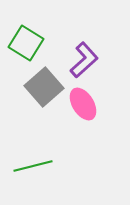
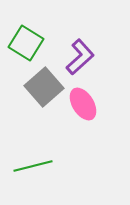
purple L-shape: moved 4 px left, 3 px up
